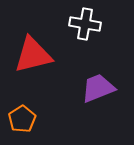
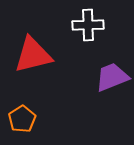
white cross: moved 3 px right, 1 px down; rotated 12 degrees counterclockwise
purple trapezoid: moved 14 px right, 11 px up
